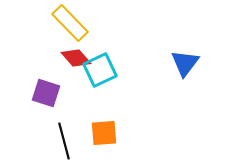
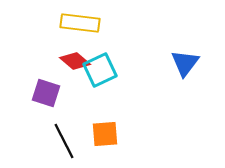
yellow rectangle: moved 10 px right; rotated 39 degrees counterclockwise
red diamond: moved 1 px left, 3 px down; rotated 8 degrees counterclockwise
orange square: moved 1 px right, 1 px down
black line: rotated 12 degrees counterclockwise
